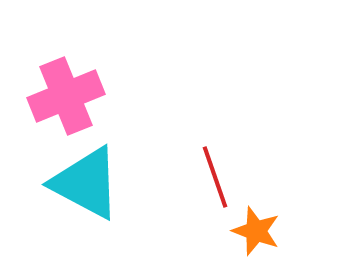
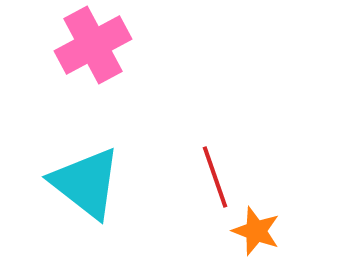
pink cross: moved 27 px right, 51 px up; rotated 6 degrees counterclockwise
cyan triangle: rotated 10 degrees clockwise
